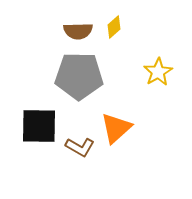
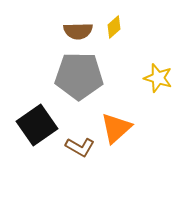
yellow star: moved 6 px down; rotated 24 degrees counterclockwise
black square: moved 2 px left, 1 px up; rotated 36 degrees counterclockwise
